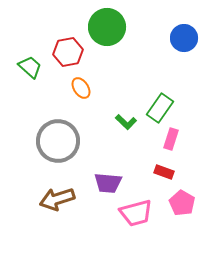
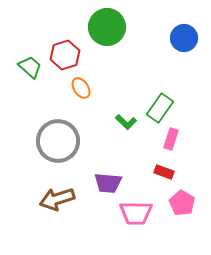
red hexagon: moved 3 px left, 3 px down; rotated 8 degrees counterclockwise
pink trapezoid: rotated 16 degrees clockwise
